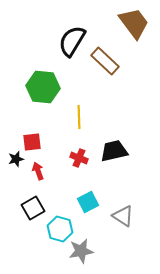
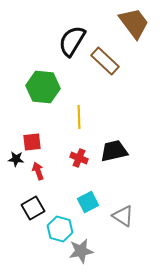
black star: rotated 21 degrees clockwise
